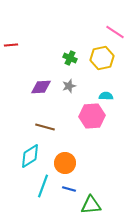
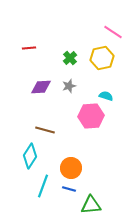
pink line: moved 2 px left
red line: moved 18 px right, 3 px down
green cross: rotated 24 degrees clockwise
cyan semicircle: rotated 16 degrees clockwise
pink hexagon: moved 1 px left
brown line: moved 3 px down
cyan diamond: rotated 25 degrees counterclockwise
orange circle: moved 6 px right, 5 px down
